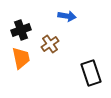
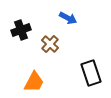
blue arrow: moved 1 px right, 2 px down; rotated 18 degrees clockwise
brown cross: rotated 12 degrees counterclockwise
orange trapezoid: moved 13 px right, 24 px down; rotated 40 degrees clockwise
